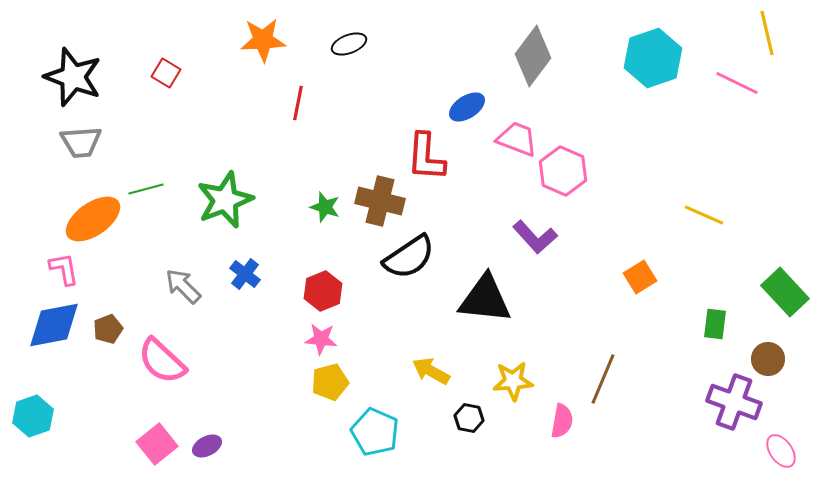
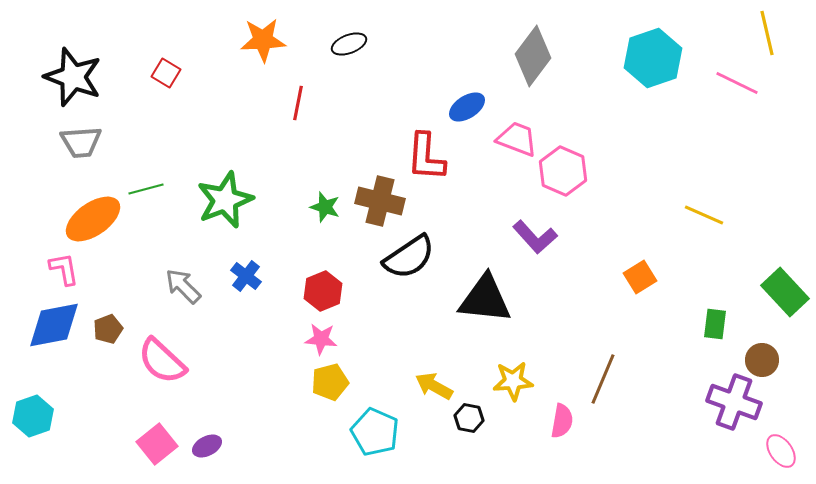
blue cross at (245, 274): moved 1 px right, 2 px down
brown circle at (768, 359): moved 6 px left, 1 px down
yellow arrow at (431, 371): moved 3 px right, 15 px down
